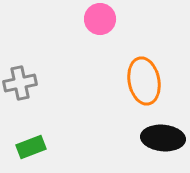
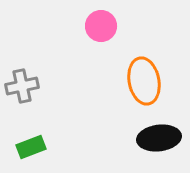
pink circle: moved 1 px right, 7 px down
gray cross: moved 2 px right, 3 px down
black ellipse: moved 4 px left; rotated 12 degrees counterclockwise
